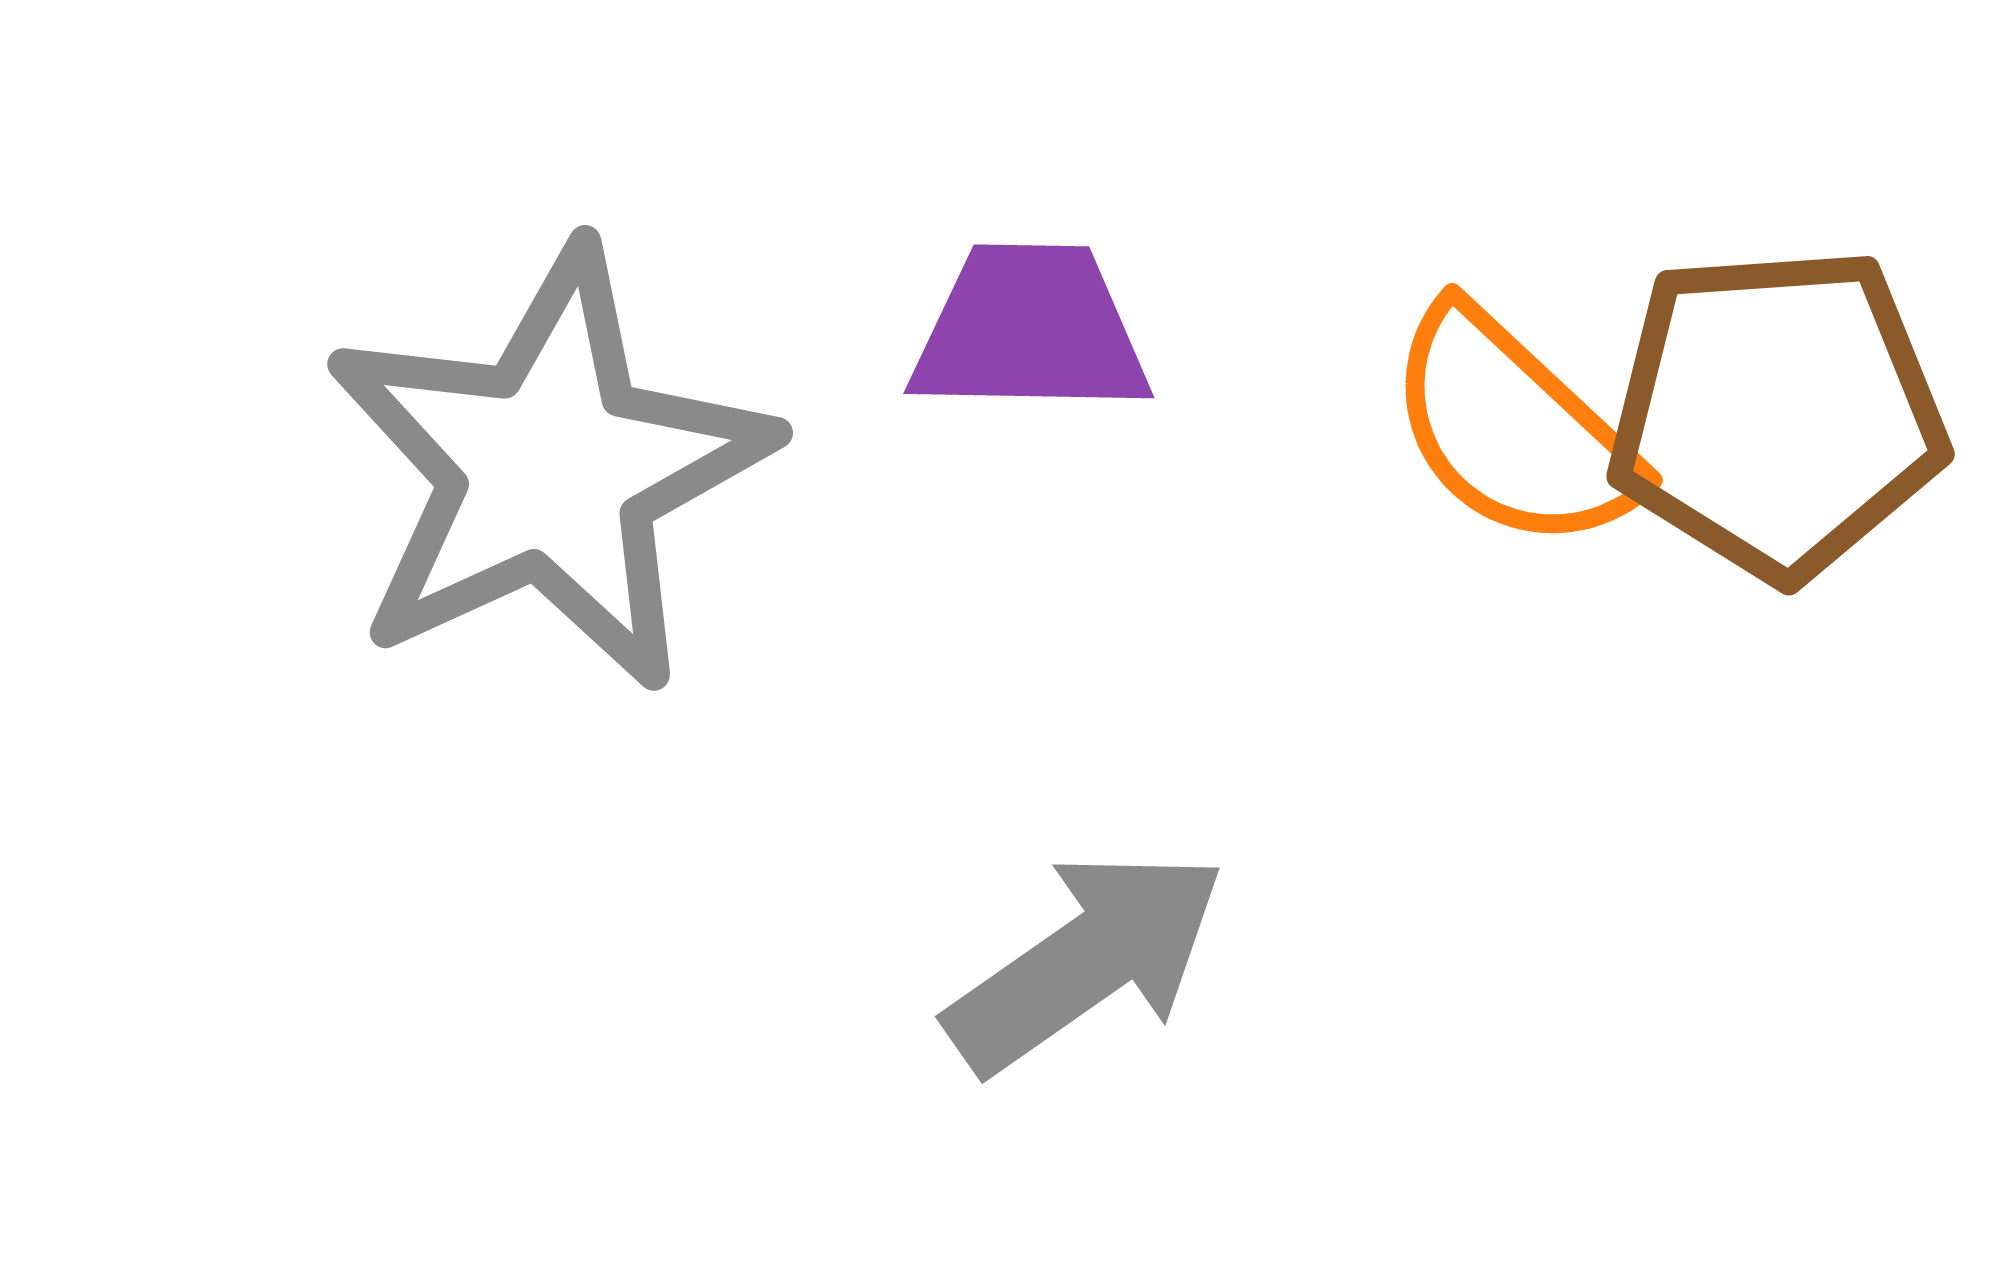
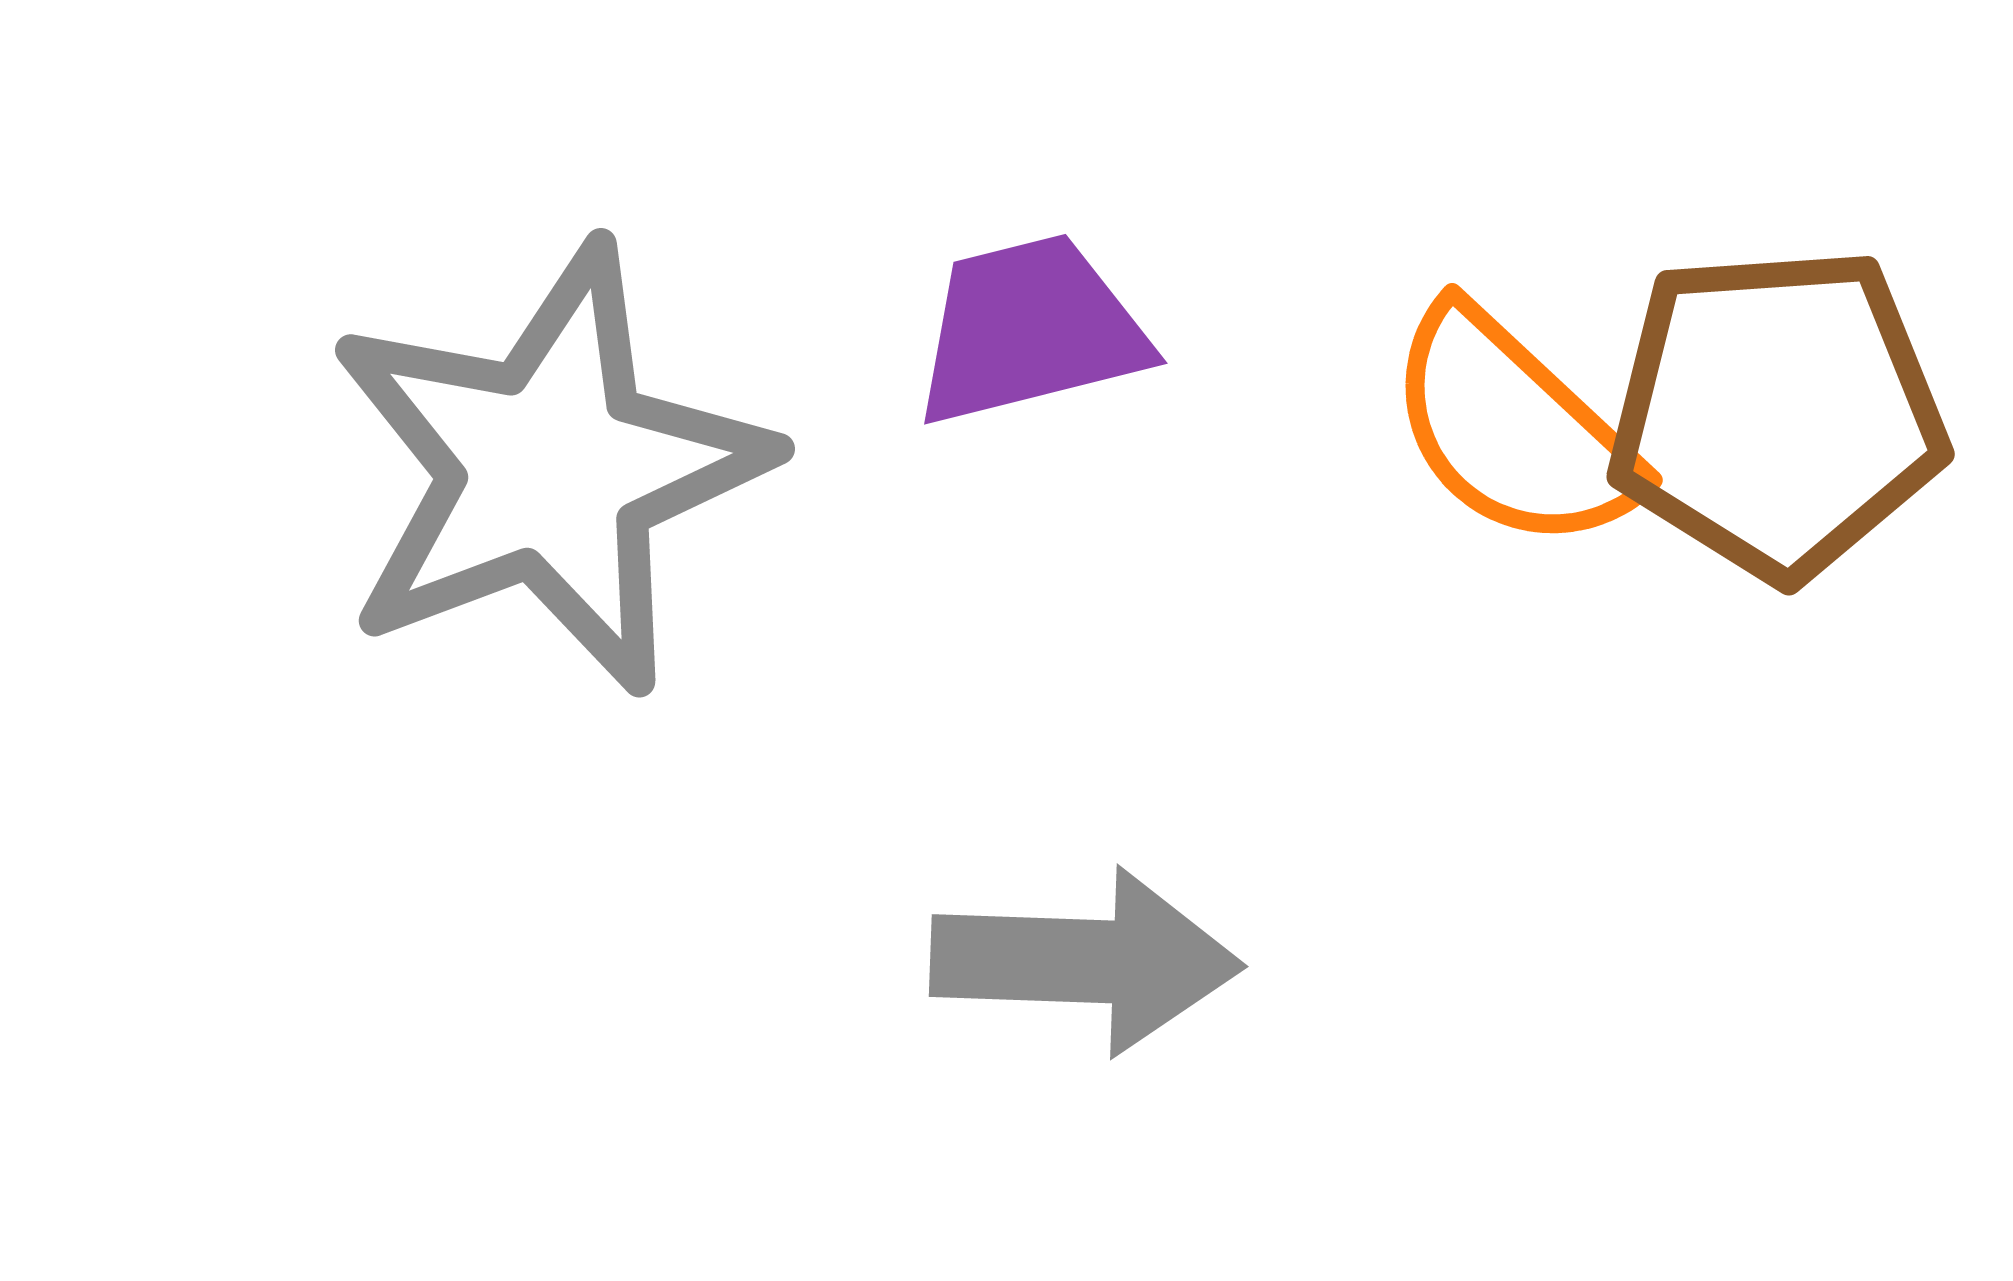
purple trapezoid: rotated 15 degrees counterclockwise
gray star: rotated 4 degrees clockwise
gray arrow: rotated 37 degrees clockwise
